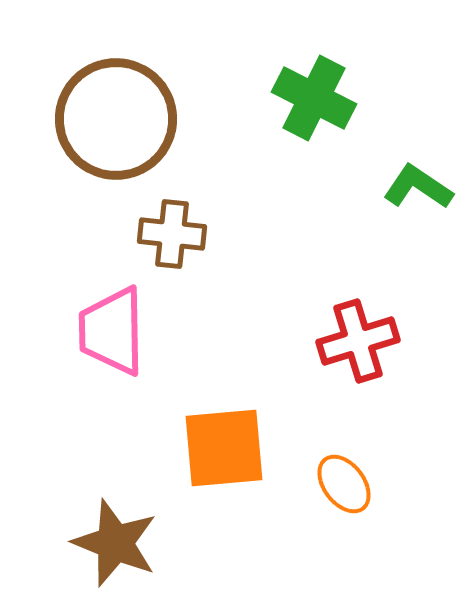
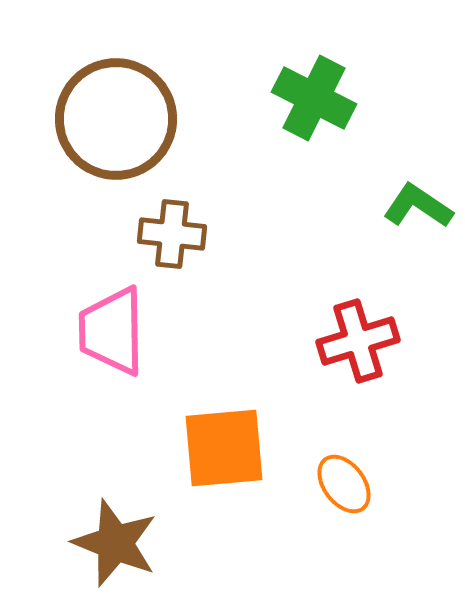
green L-shape: moved 19 px down
